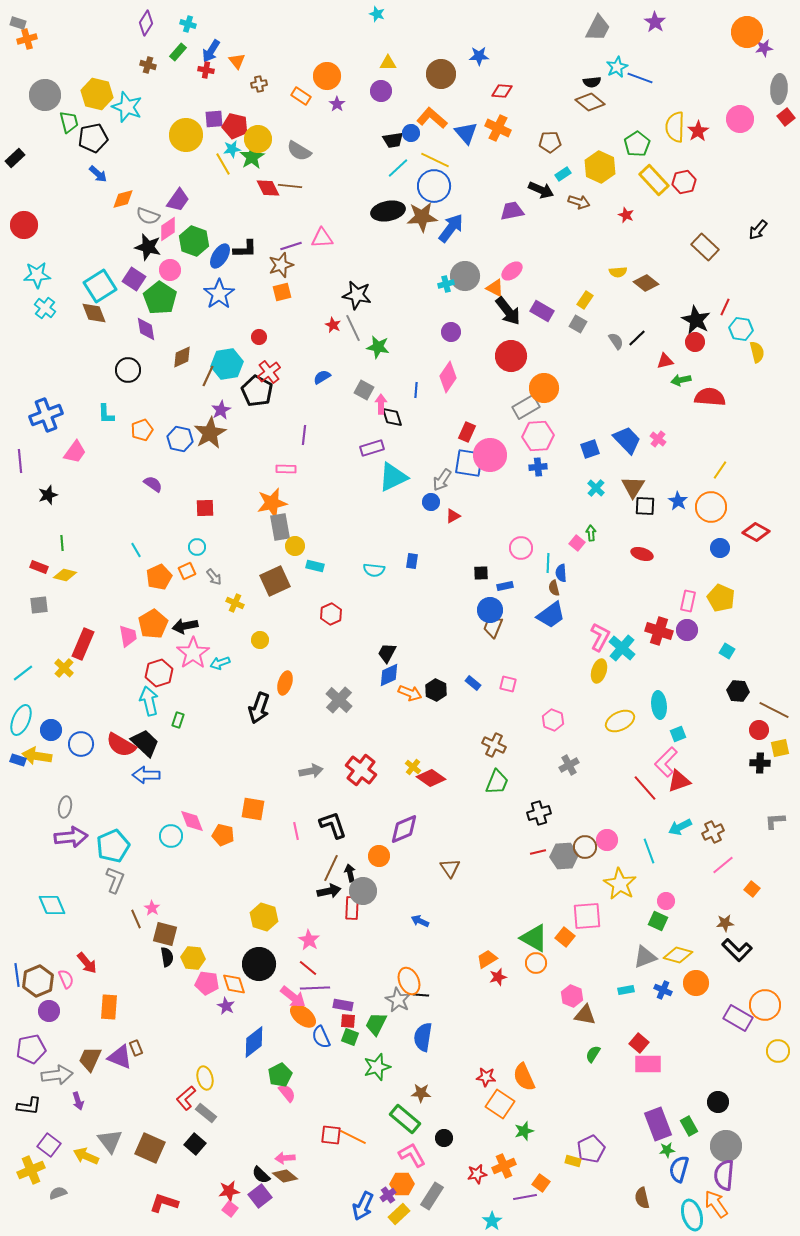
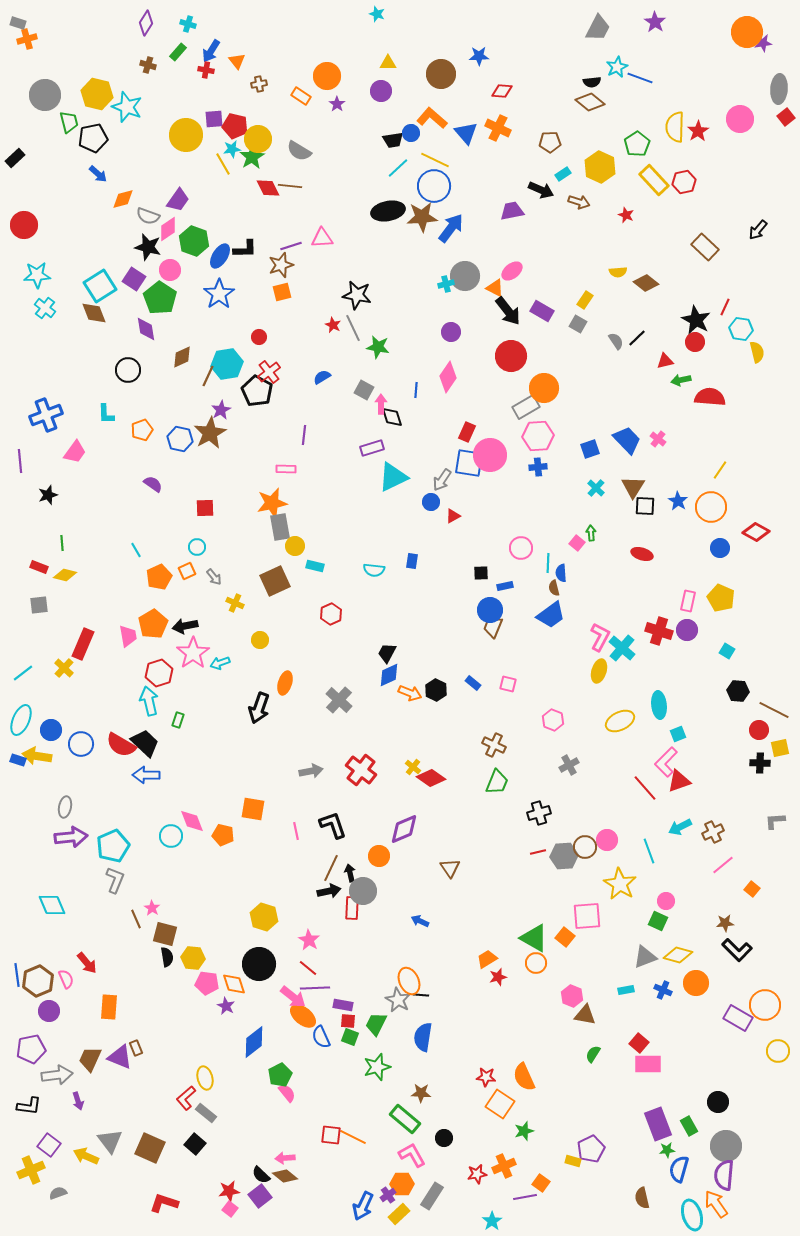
purple star at (764, 48): moved 1 px left, 5 px up
